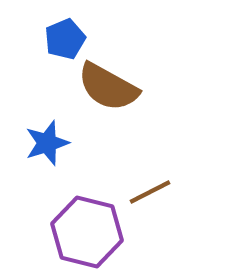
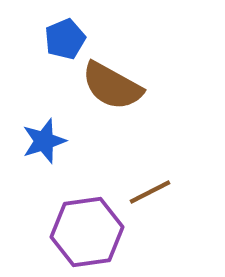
brown semicircle: moved 4 px right, 1 px up
blue star: moved 3 px left, 2 px up
purple hexagon: rotated 22 degrees counterclockwise
